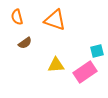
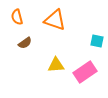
cyan square: moved 10 px up; rotated 24 degrees clockwise
